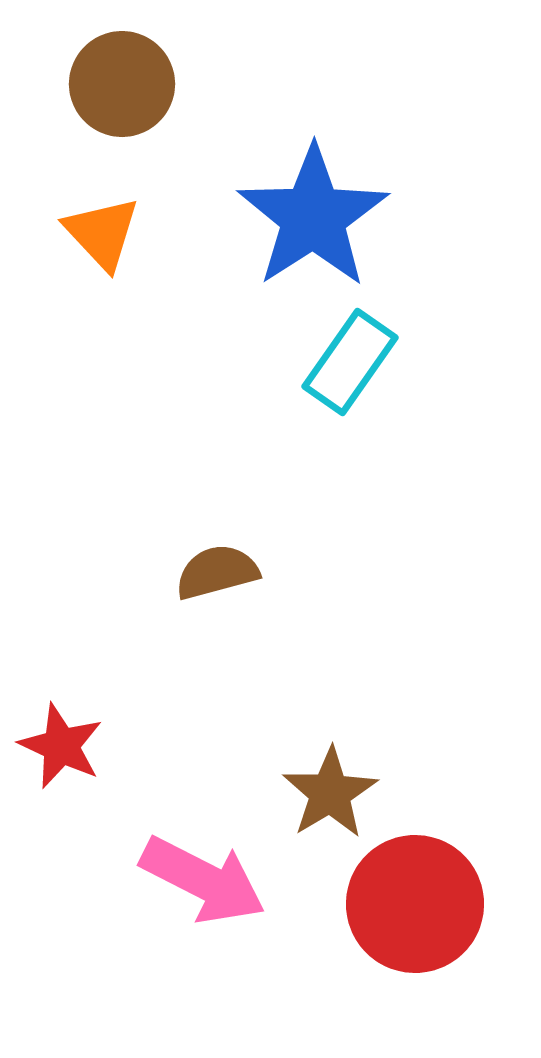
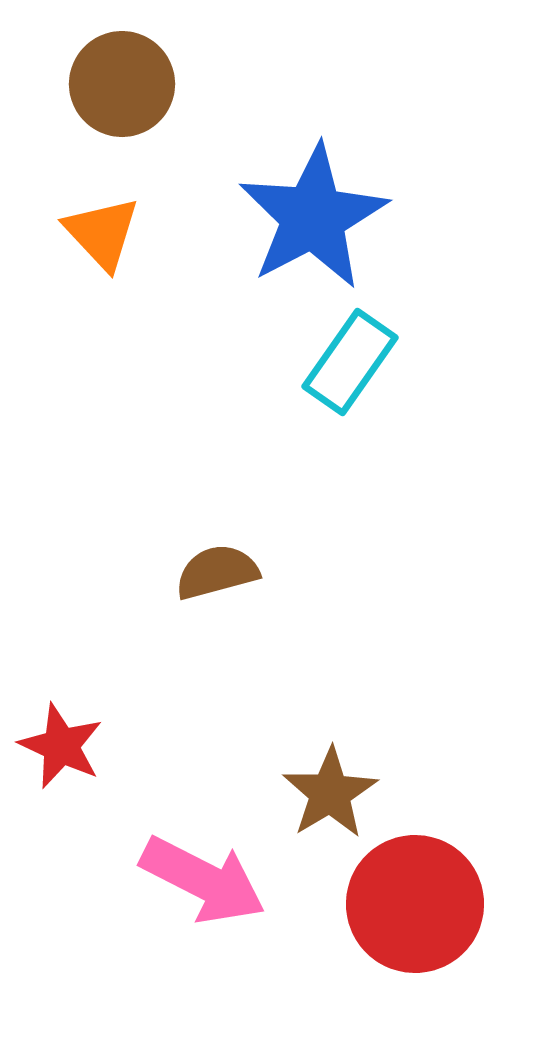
blue star: rotated 5 degrees clockwise
